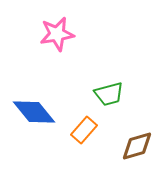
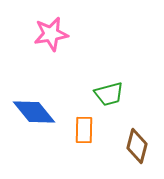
pink star: moved 6 px left
orange rectangle: rotated 40 degrees counterclockwise
brown diamond: rotated 60 degrees counterclockwise
